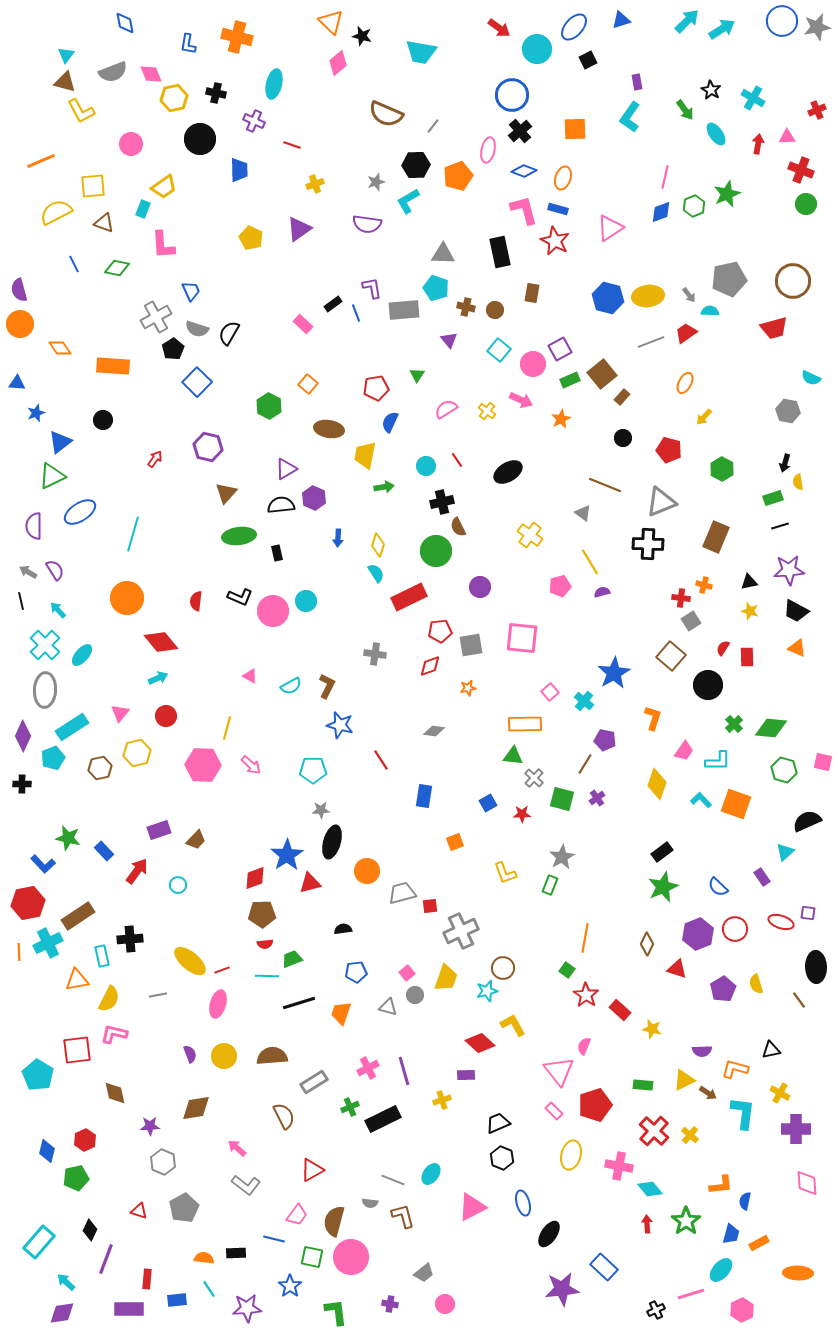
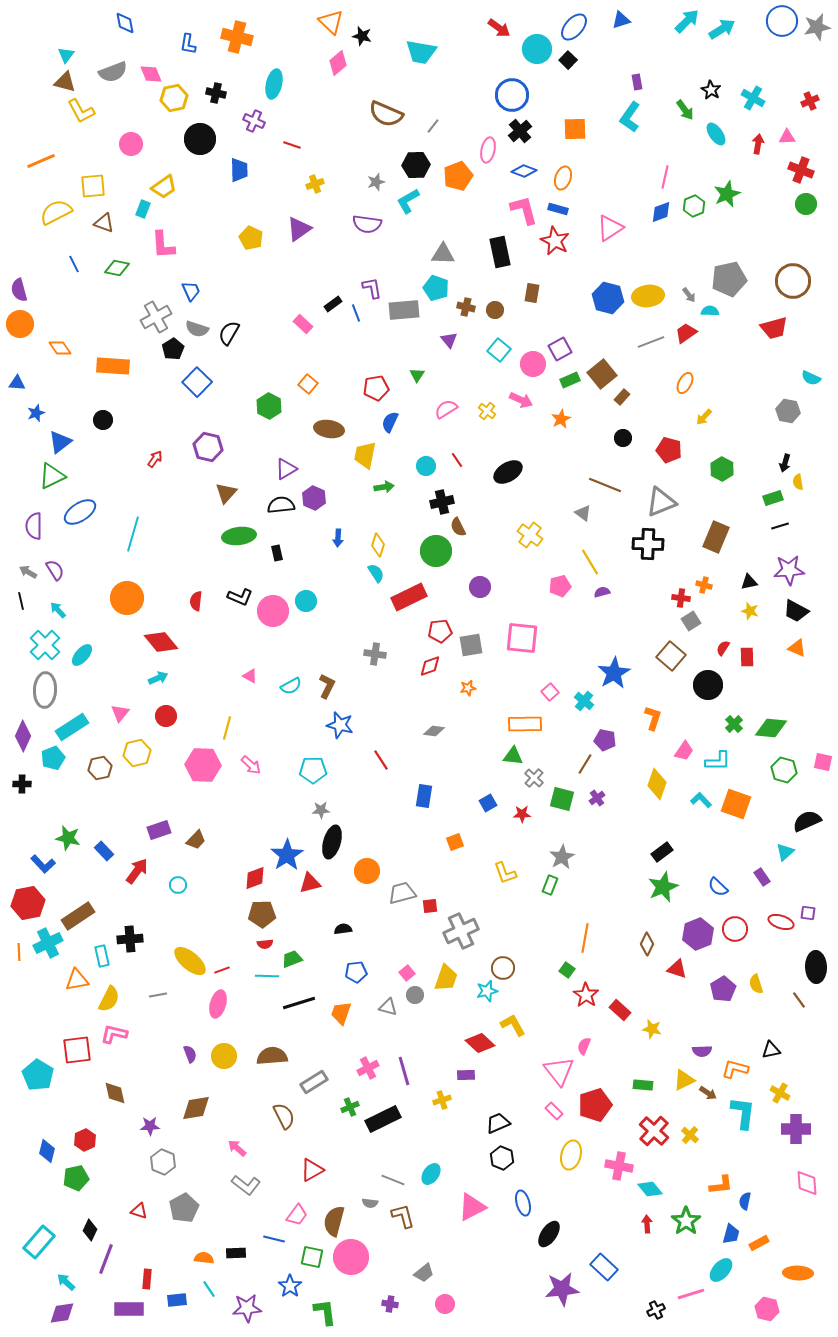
black square at (588, 60): moved 20 px left; rotated 18 degrees counterclockwise
red cross at (817, 110): moved 7 px left, 9 px up
pink hexagon at (742, 1310): moved 25 px right, 1 px up; rotated 20 degrees counterclockwise
green L-shape at (336, 1312): moved 11 px left
